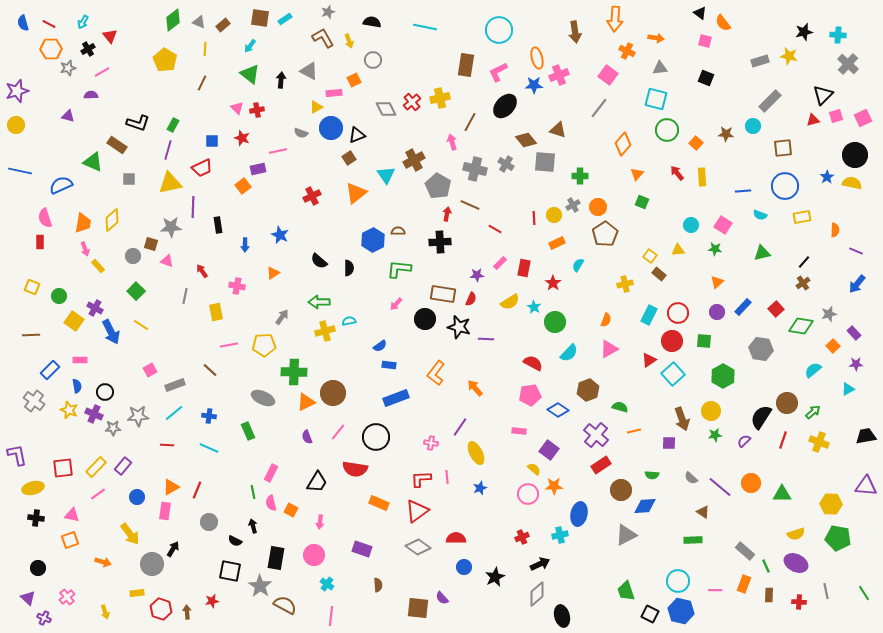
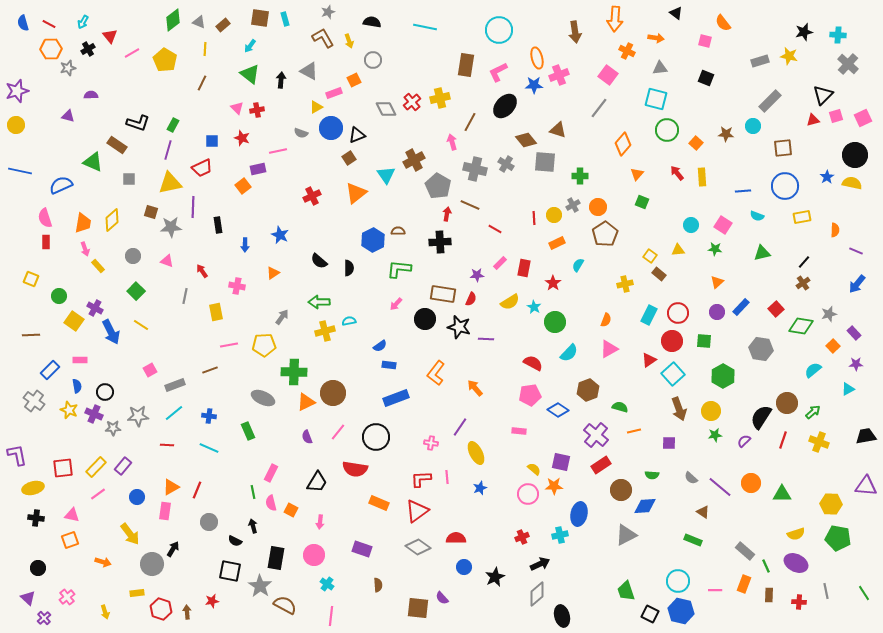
black triangle at (700, 13): moved 24 px left
cyan rectangle at (285, 19): rotated 72 degrees counterclockwise
pink line at (102, 72): moved 30 px right, 19 px up
pink rectangle at (334, 93): rotated 14 degrees counterclockwise
cyan semicircle at (760, 215): moved 3 px left, 1 px down
red rectangle at (40, 242): moved 6 px right
brown square at (151, 244): moved 32 px up
yellow square at (32, 287): moved 1 px left, 8 px up
blue rectangle at (743, 307): moved 2 px left
brown line at (210, 370): rotated 63 degrees counterclockwise
brown arrow at (682, 419): moved 3 px left, 10 px up
purple square at (549, 450): moved 12 px right, 12 px down; rotated 24 degrees counterclockwise
green rectangle at (693, 540): rotated 24 degrees clockwise
purple cross at (44, 618): rotated 24 degrees clockwise
